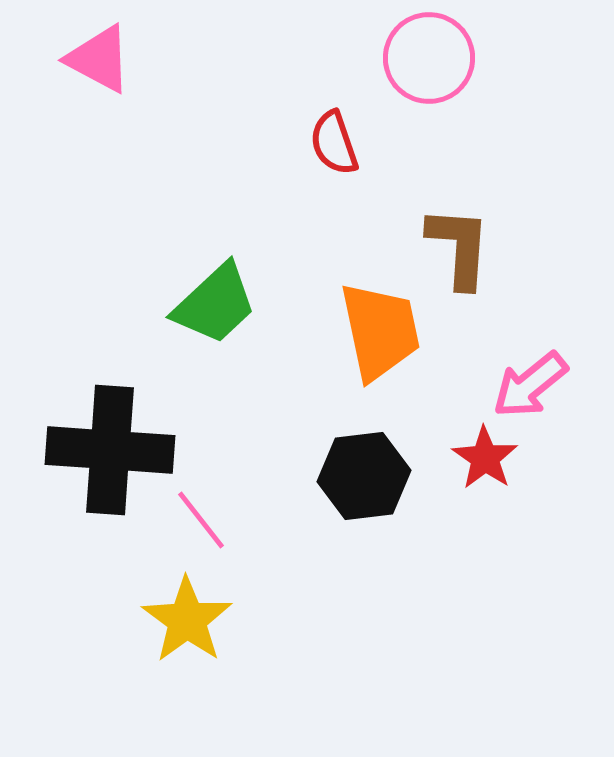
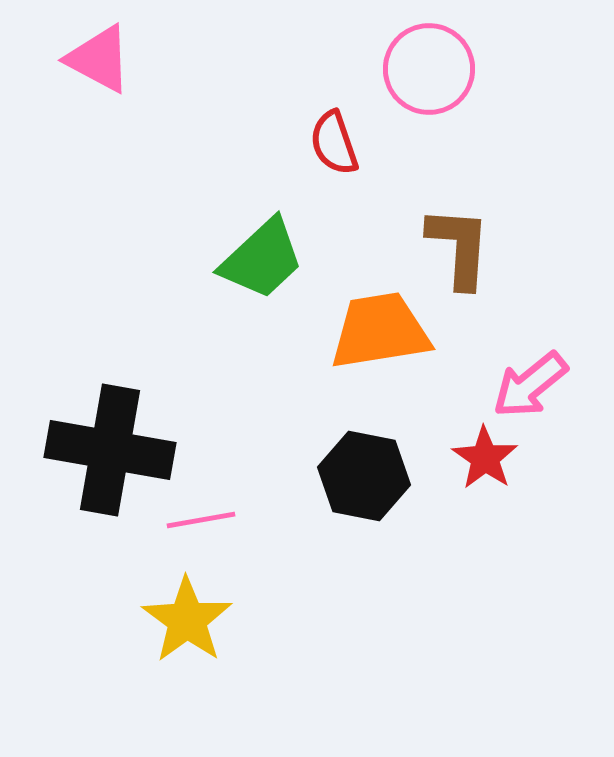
pink circle: moved 11 px down
green trapezoid: moved 47 px right, 45 px up
orange trapezoid: rotated 87 degrees counterclockwise
black cross: rotated 6 degrees clockwise
black hexagon: rotated 18 degrees clockwise
pink line: rotated 62 degrees counterclockwise
